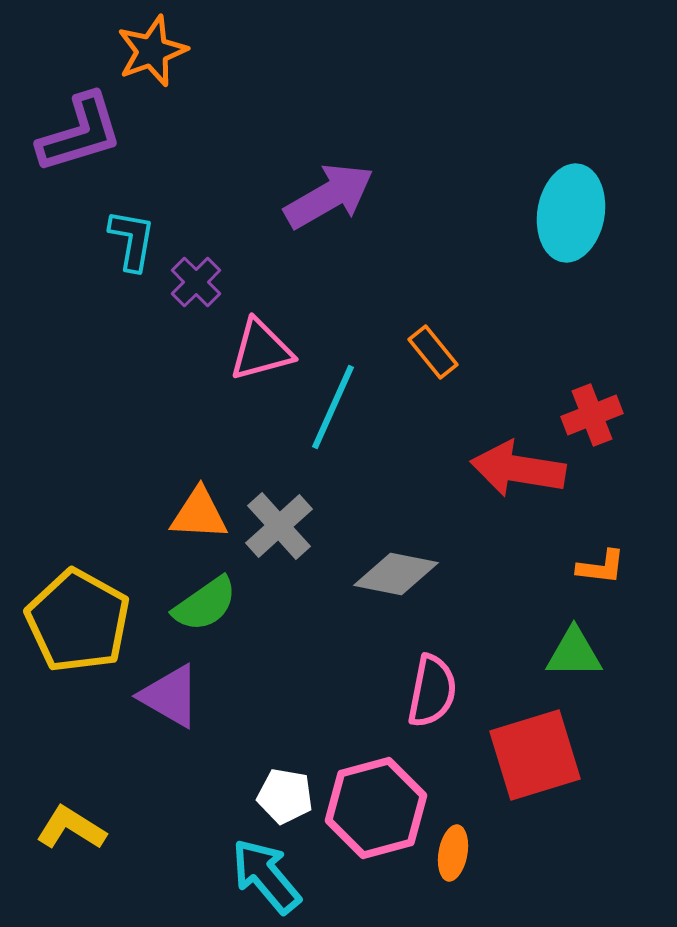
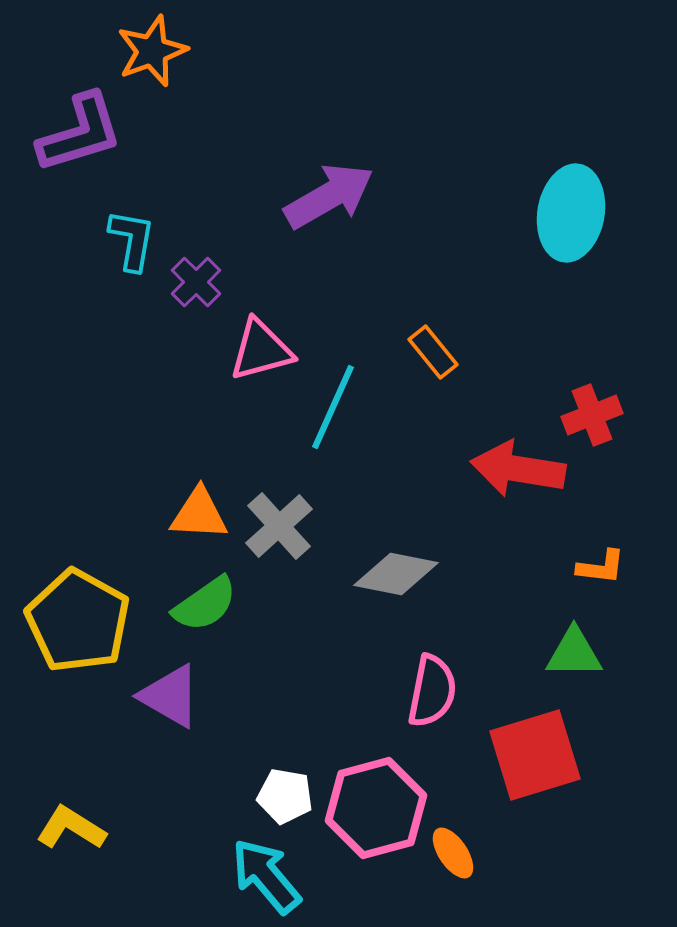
orange ellipse: rotated 44 degrees counterclockwise
